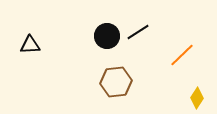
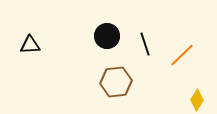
black line: moved 7 px right, 12 px down; rotated 75 degrees counterclockwise
yellow diamond: moved 2 px down
